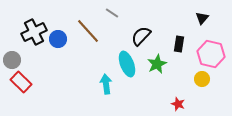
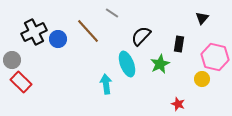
pink hexagon: moved 4 px right, 3 px down
green star: moved 3 px right
